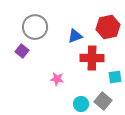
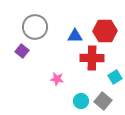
red hexagon: moved 3 px left, 4 px down; rotated 10 degrees clockwise
blue triangle: rotated 21 degrees clockwise
cyan square: rotated 24 degrees counterclockwise
cyan circle: moved 3 px up
